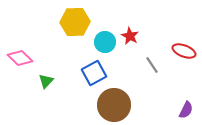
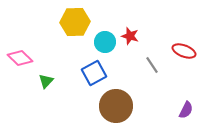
red star: rotated 12 degrees counterclockwise
brown circle: moved 2 px right, 1 px down
